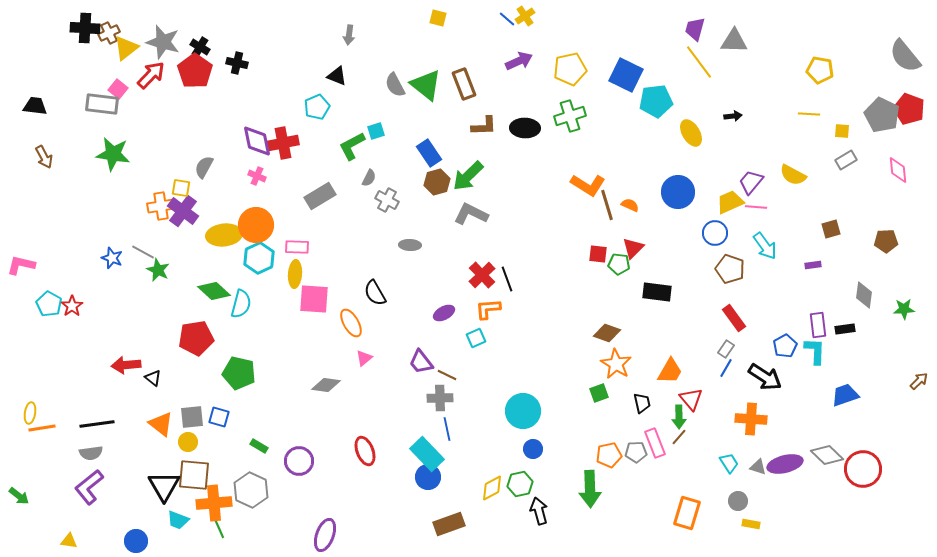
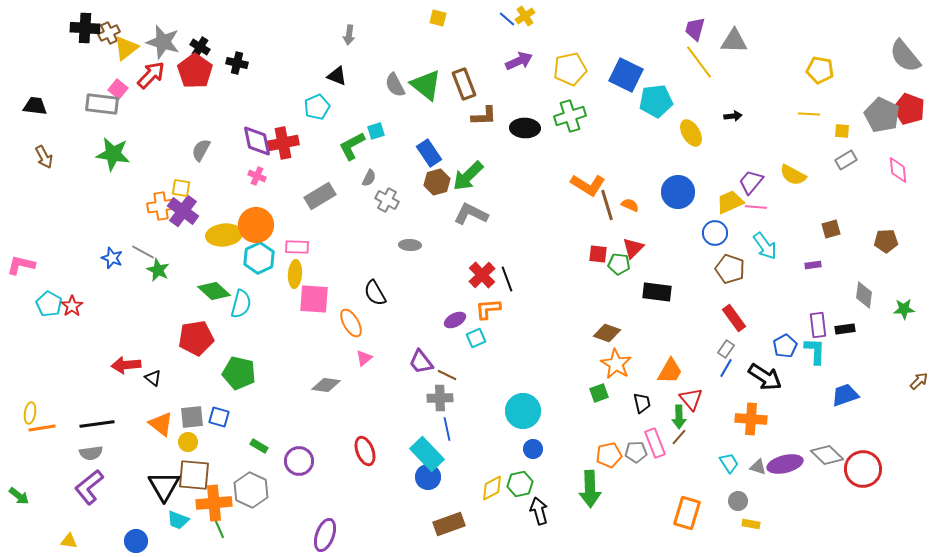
brown L-shape at (484, 126): moved 10 px up
gray semicircle at (204, 167): moved 3 px left, 17 px up
purple ellipse at (444, 313): moved 11 px right, 7 px down
